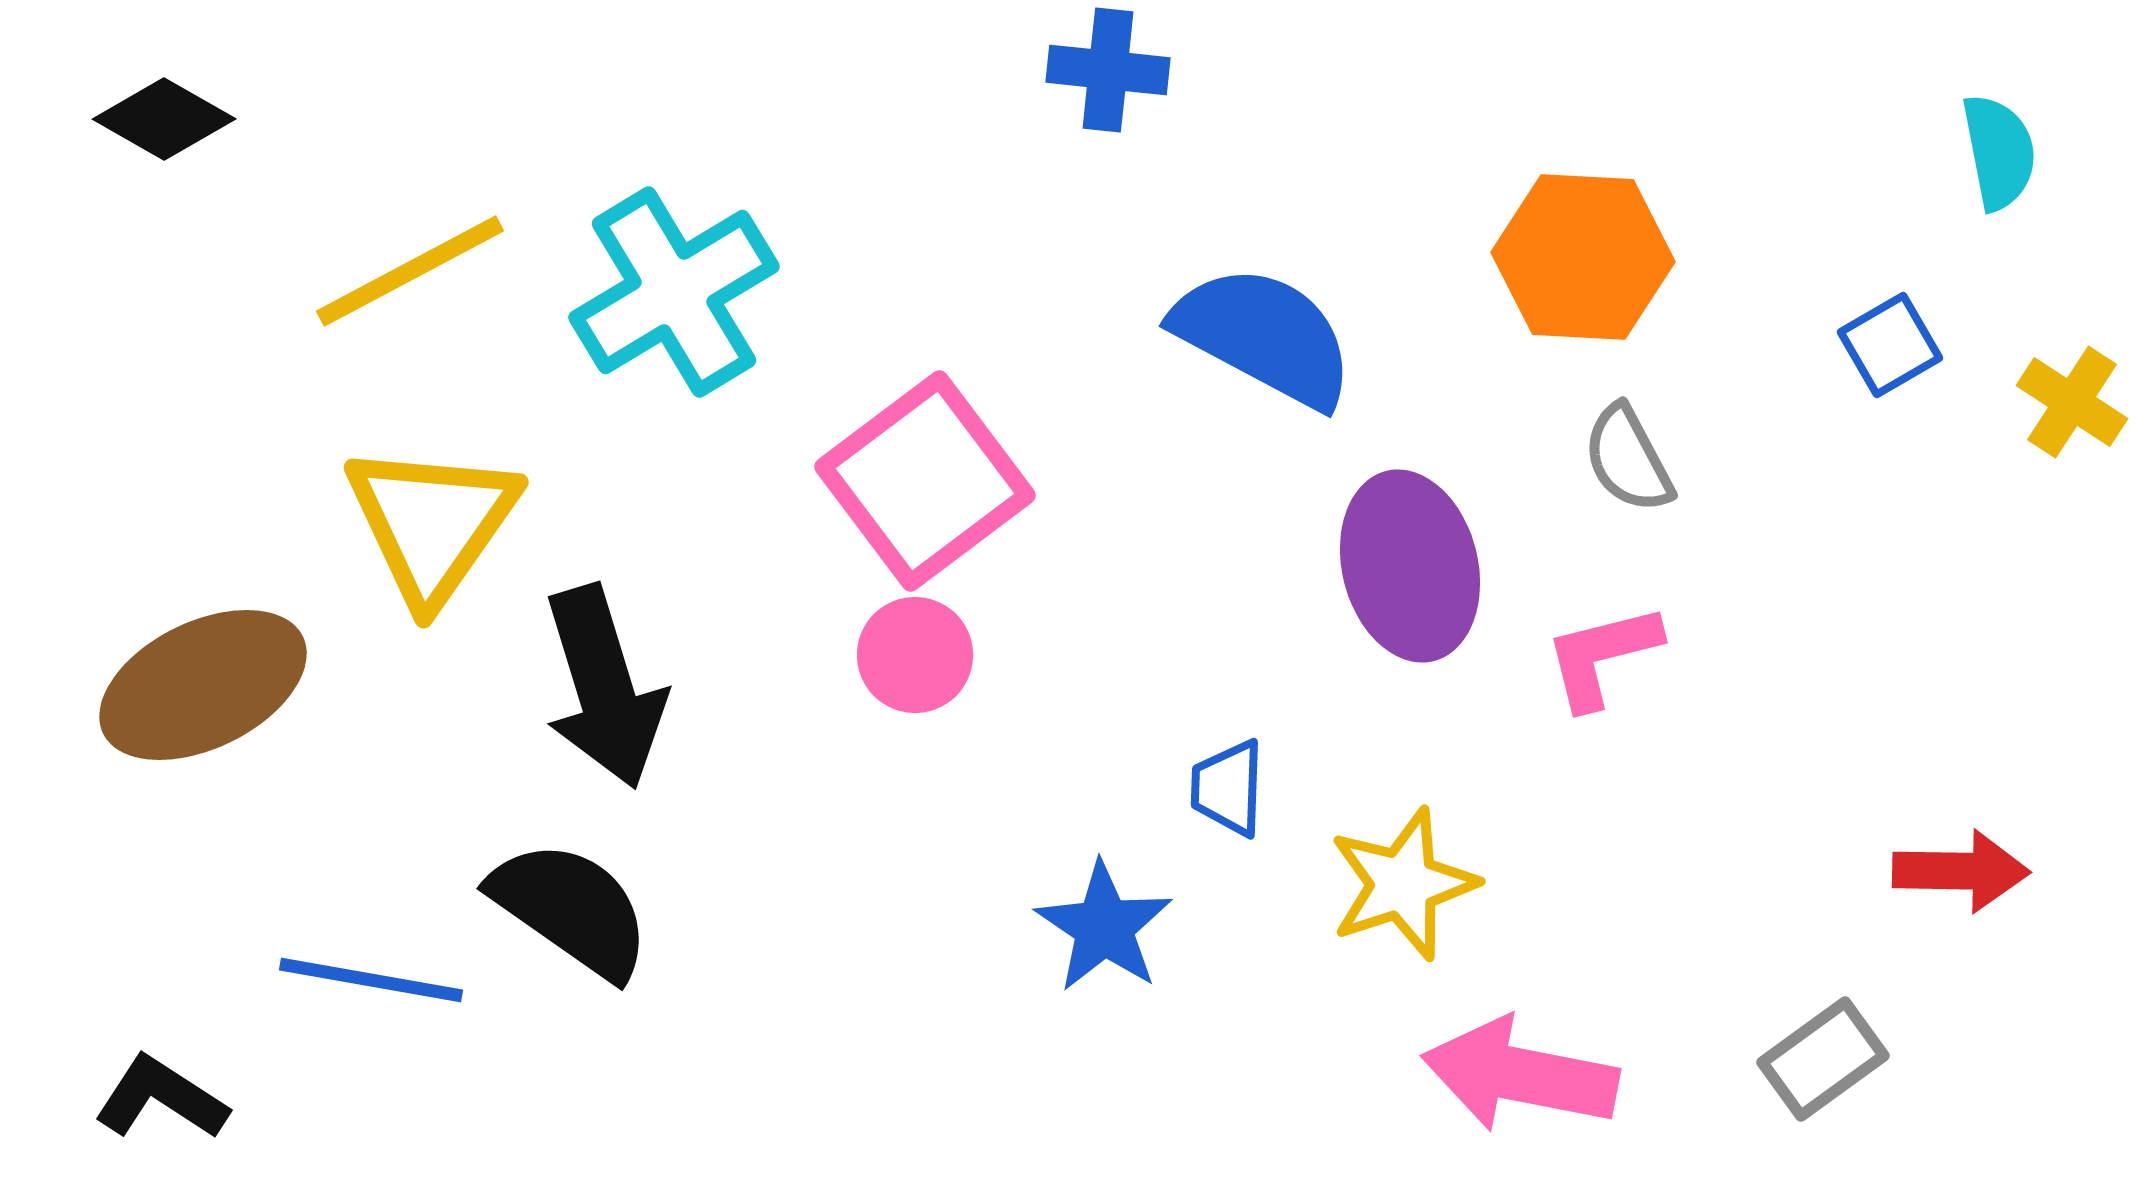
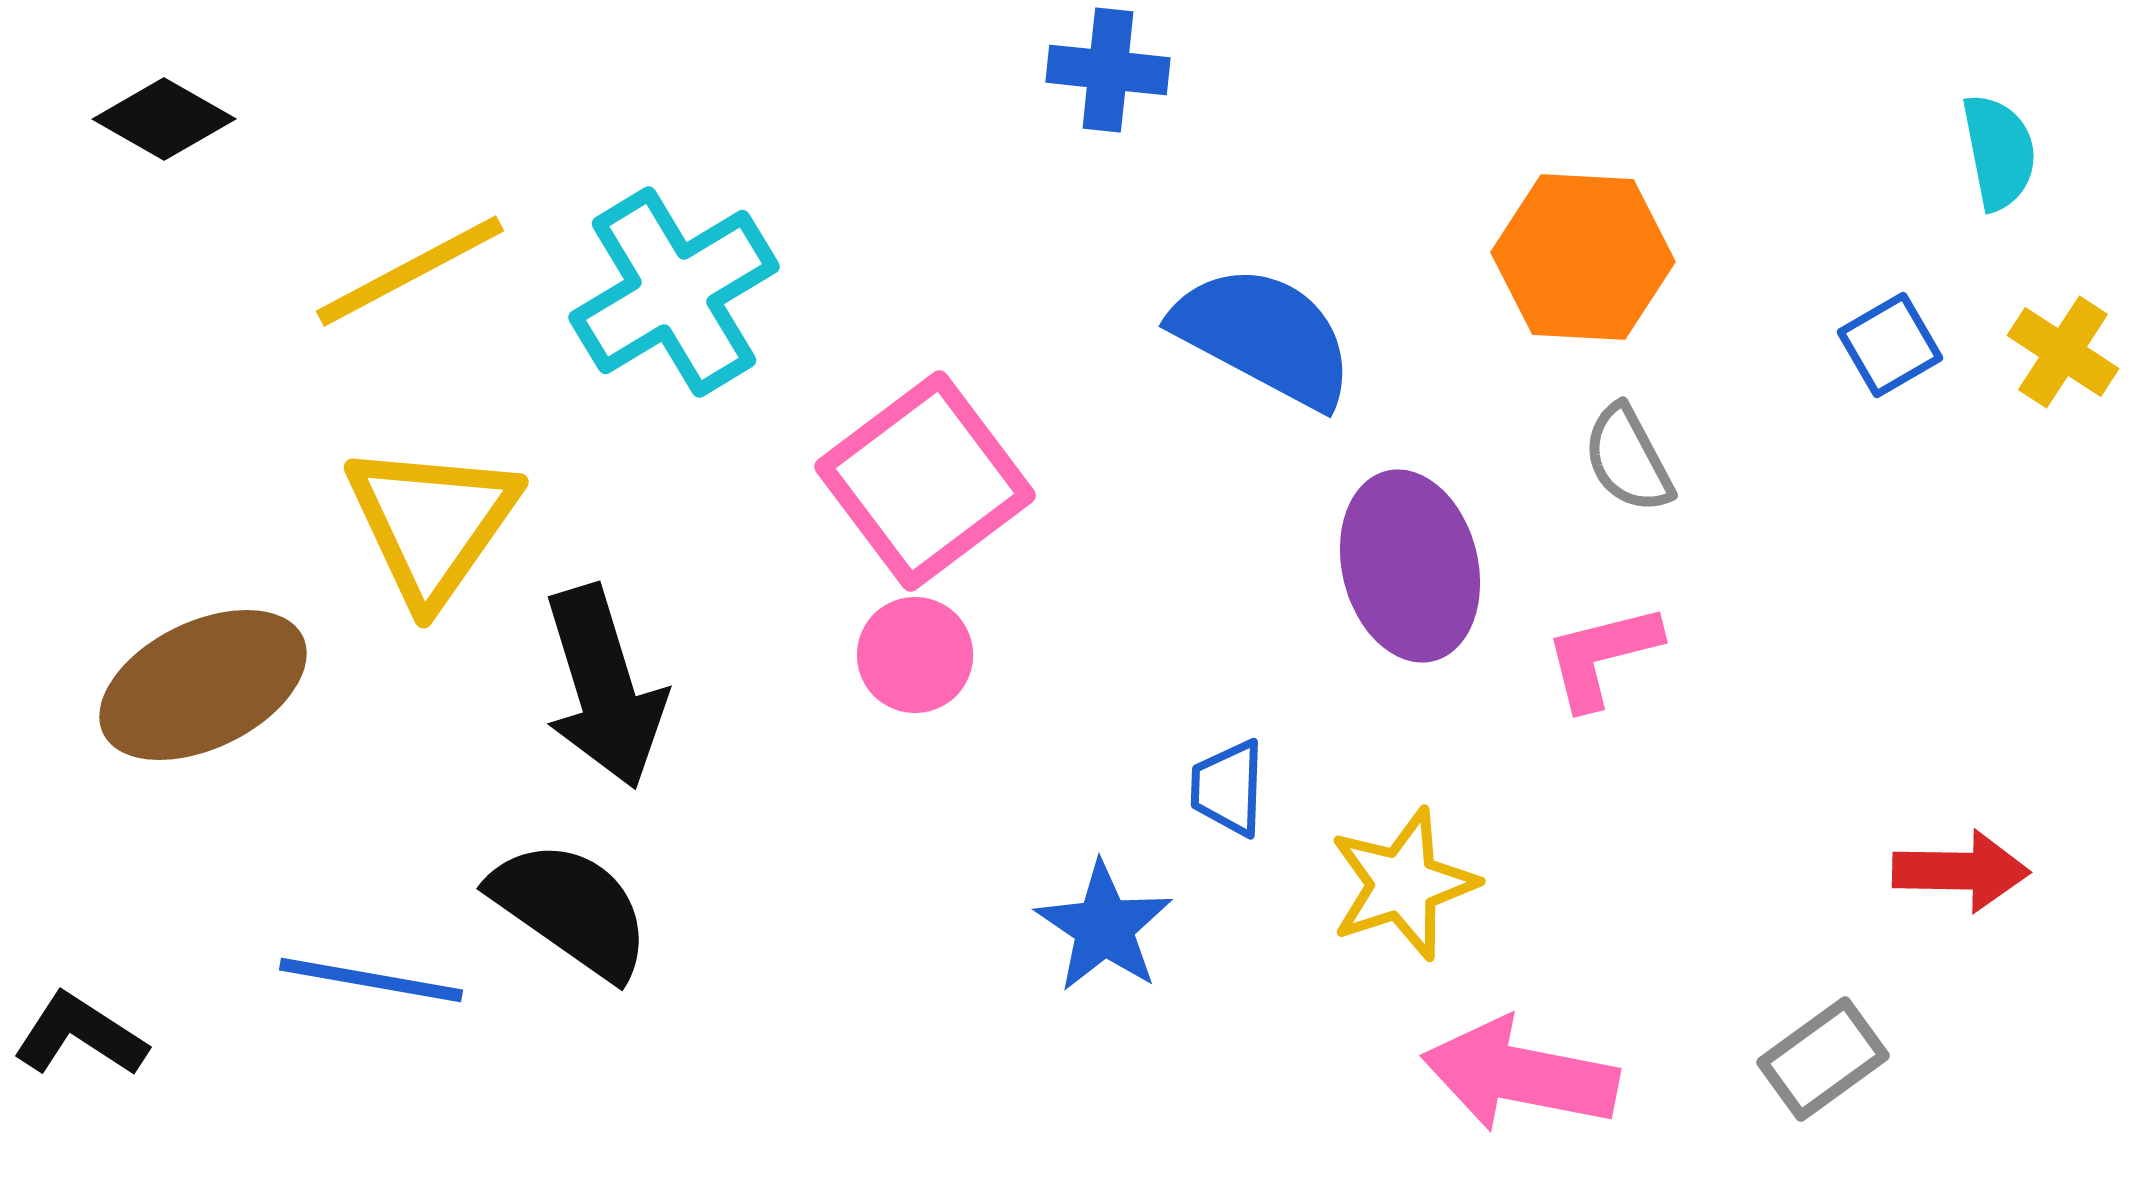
yellow cross: moved 9 px left, 50 px up
black L-shape: moved 81 px left, 63 px up
